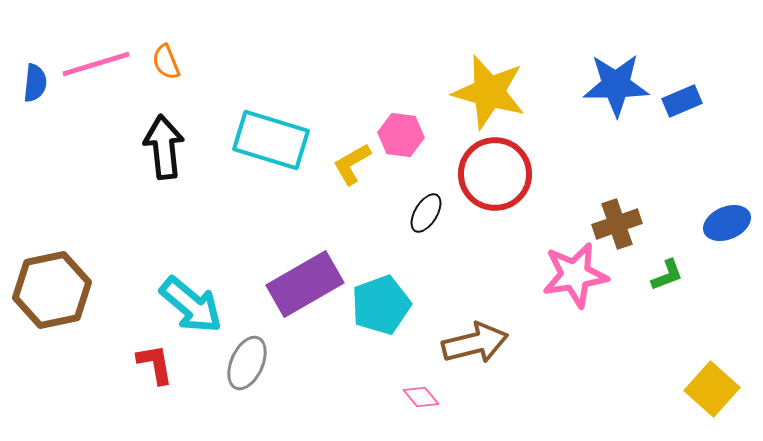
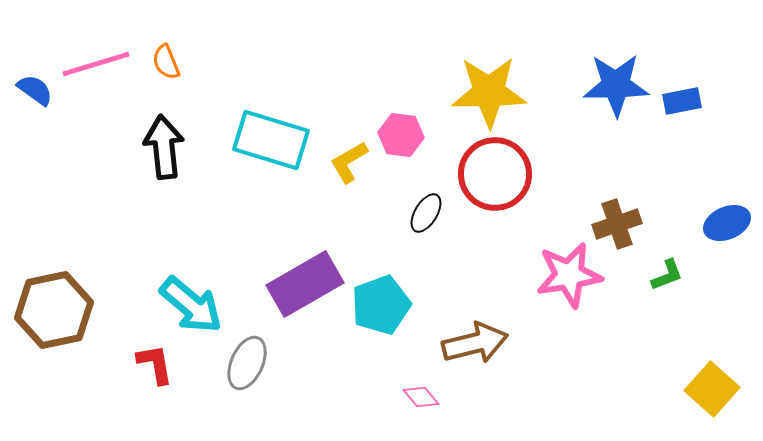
blue semicircle: moved 7 px down; rotated 60 degrees counterclockwise
yellow star: rotated 16 degrees counterclockwise
blue rectangle: rotated 12 degrees clockwise
yellow L-shape: moved 3 px left, 2 px up
pink star: moved 6 px left
brown hexagon: moved 2 px right, 20 px down
